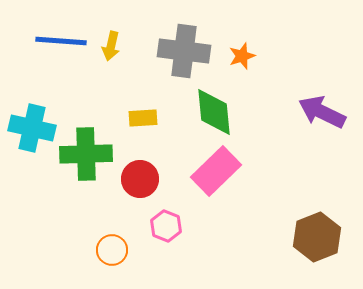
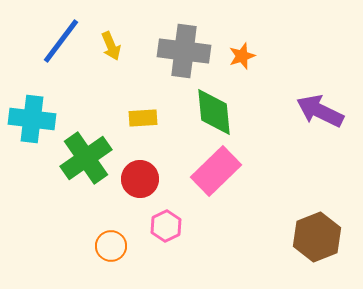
blue line: rotated 57 degrees counterclockwise
yellow arrow: rotated 36 degrees counterclockwise
purple arrow: moved 2 px left, 1 px up
cyan cross: moved 9 px up; rotated 6 degrees counterclockwise
green cross: moved 4 px down; rotated 33 degrees counterclockwise
pink hexagon: rotated 12 degrees clockwise
orange circle: moved 1 px left, 4 px up
